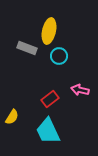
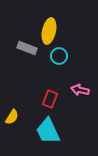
red rectangle: rotated 30 degrees counterclockwise
